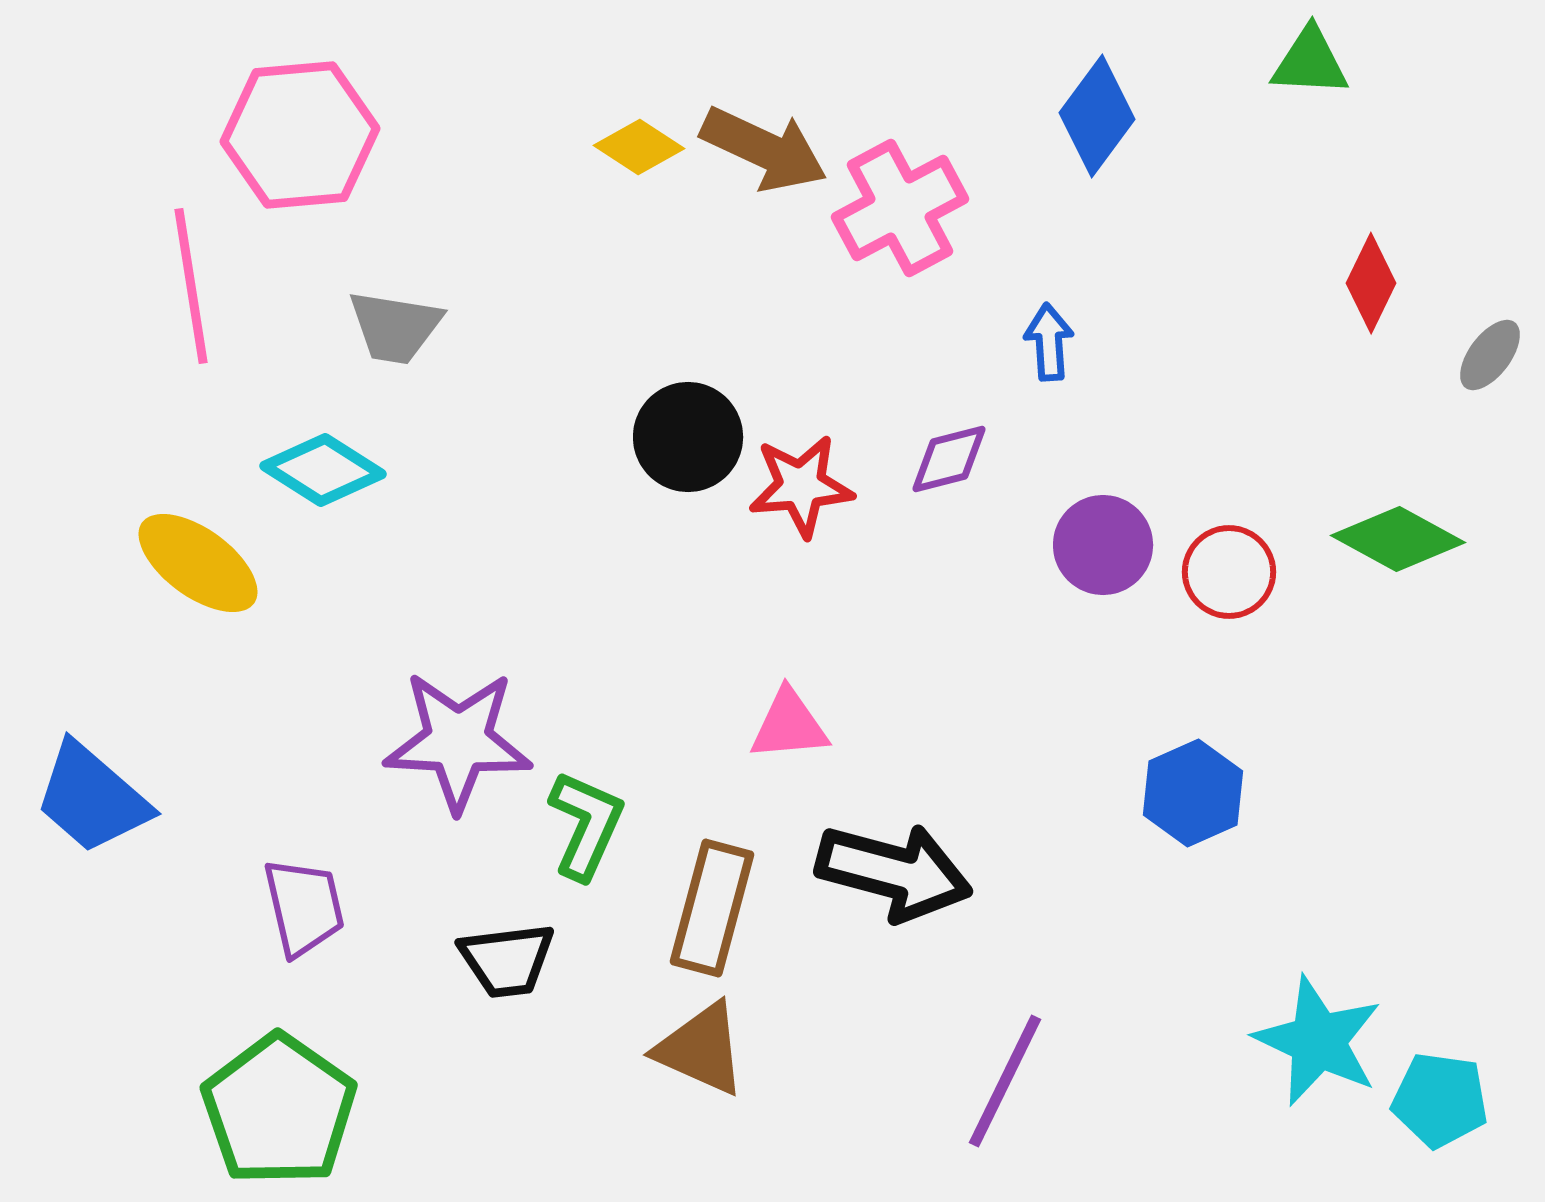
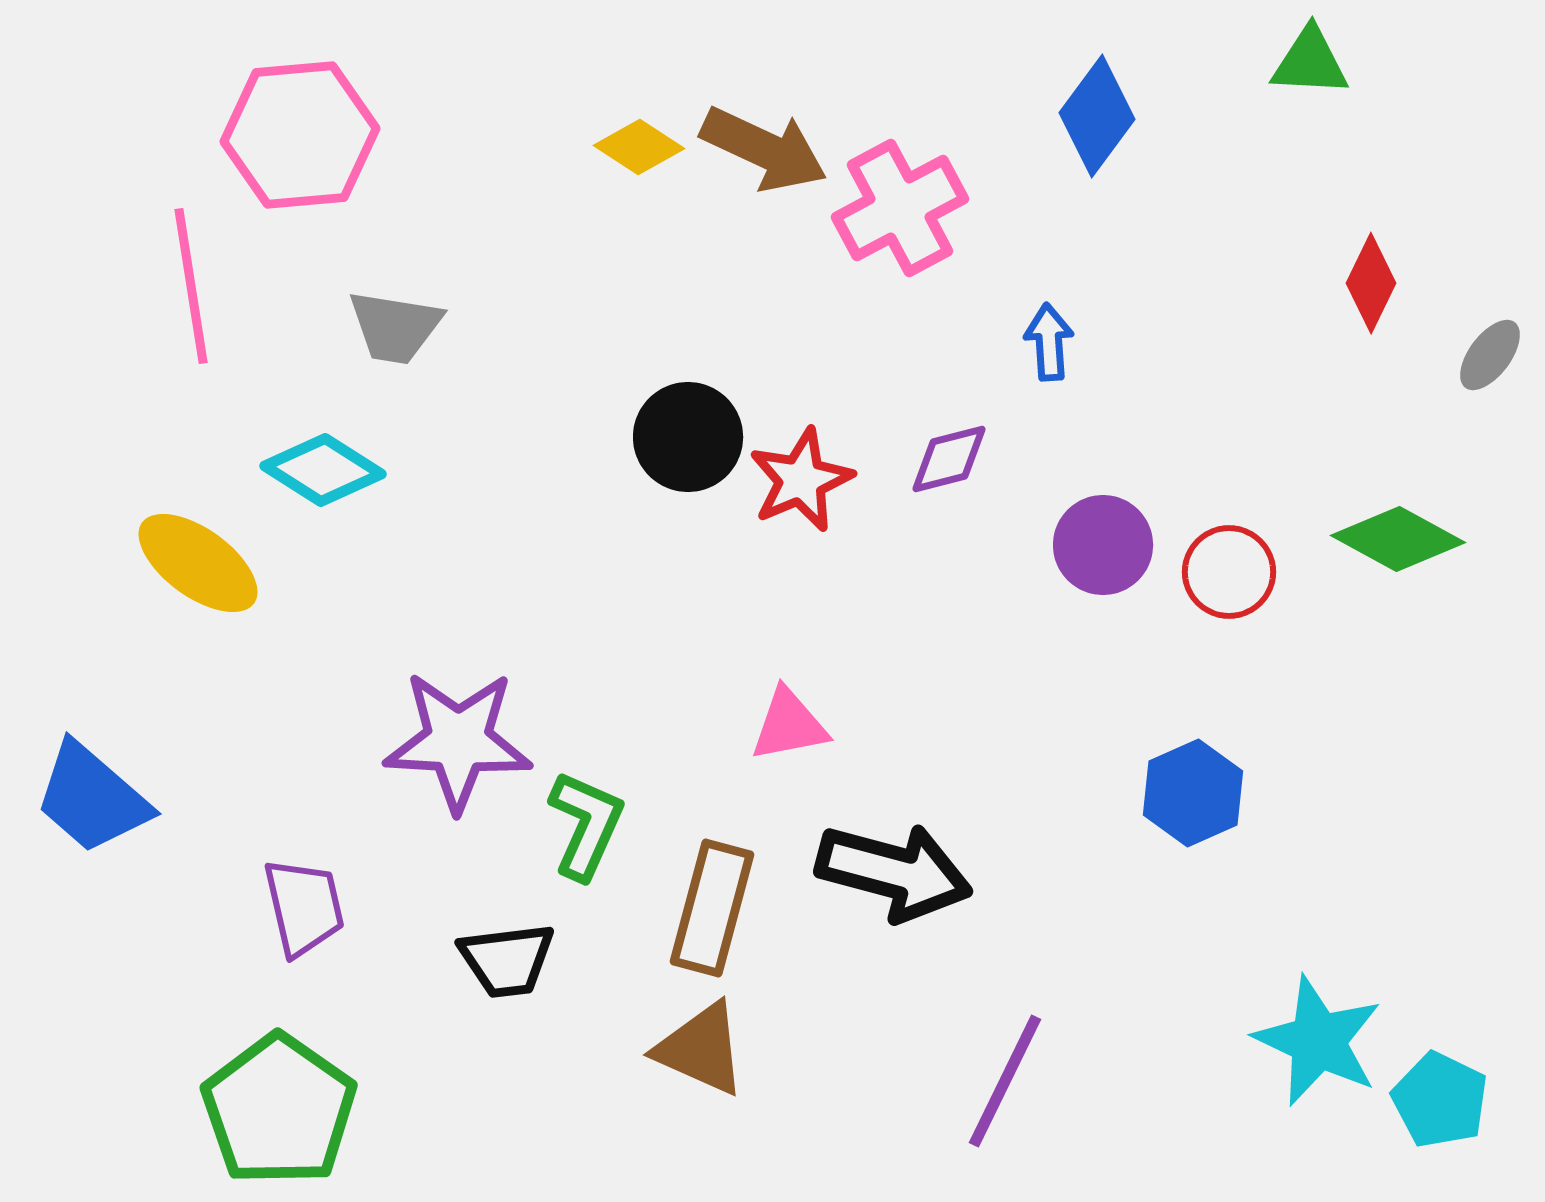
red star: moved 6 px up; rotated 18 degrees counterclockwise
pink triangle: rotated 6 degrees counterclockwise
cyan pentagon: rotated 18 degrees clockwise
